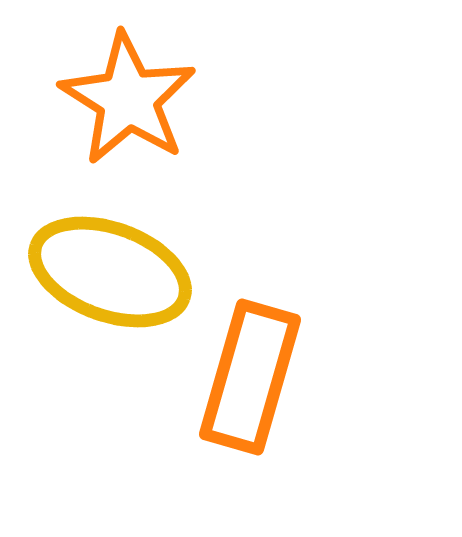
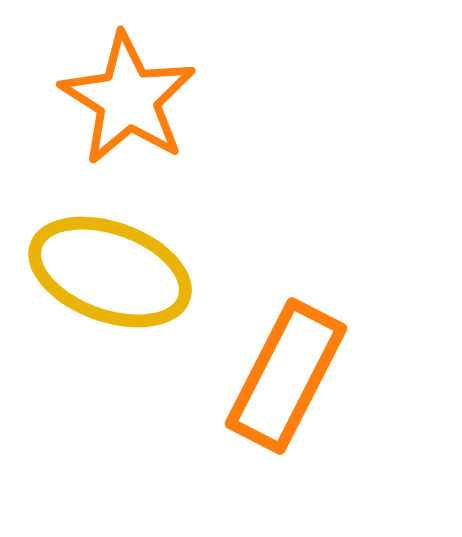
orange rectangle: moved 36 px right, 1 px up; rotated 11 degrees clockwise
